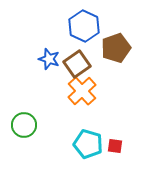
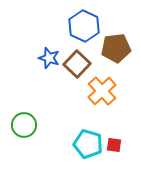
brown pentagon: rotated 12 degrees clockwise
blue star: moved 1 px up
brown square: rotated 12 degrees counterclockwise
orange cross: moved 20 px right
red square: moved 1 px left, 1 px up
